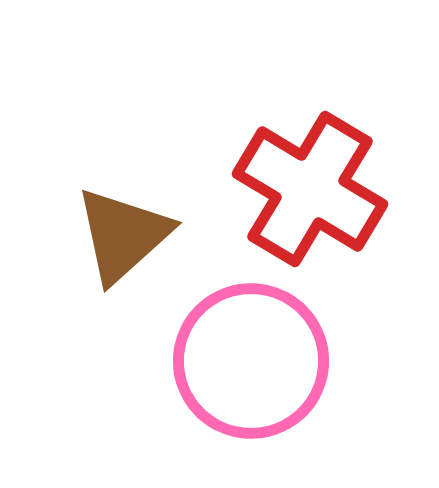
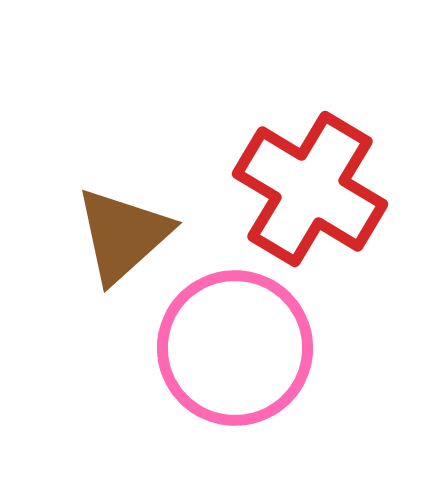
pink circle: moved 16 px left, 13 px up
